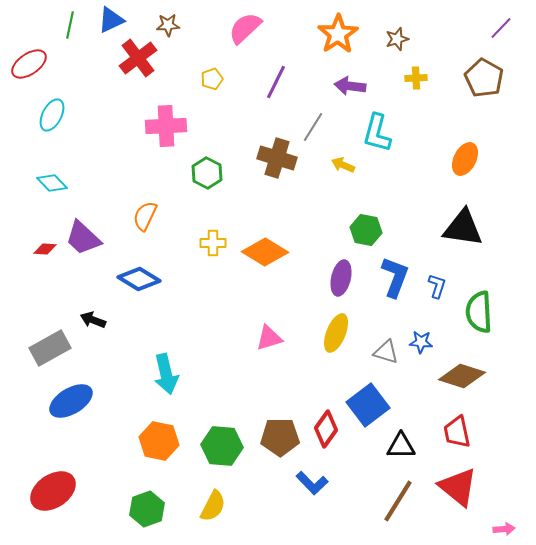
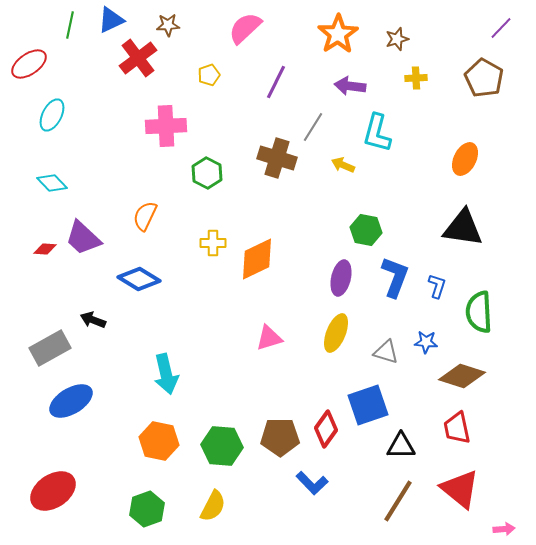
yellow pentagon at (212, 79): moved 3 px left, 4 px up
orange diamond at (265, 252): moved 8 px left, 7 px down; rotated 57 degrees counterclockwise
blue star at (421, 342): moved 5 px right
blue square at (368, 405): rotated 18 degrees clockwise
red trapezoid at (457, 432): moved 4 px up
red triangle at (458, 487): moved 2 px right, 2 px down
